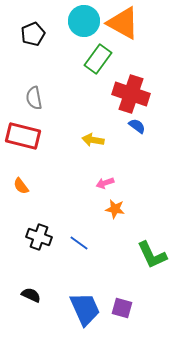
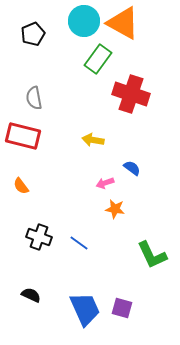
blue semicircle: moved 5 px left, 42 px down
